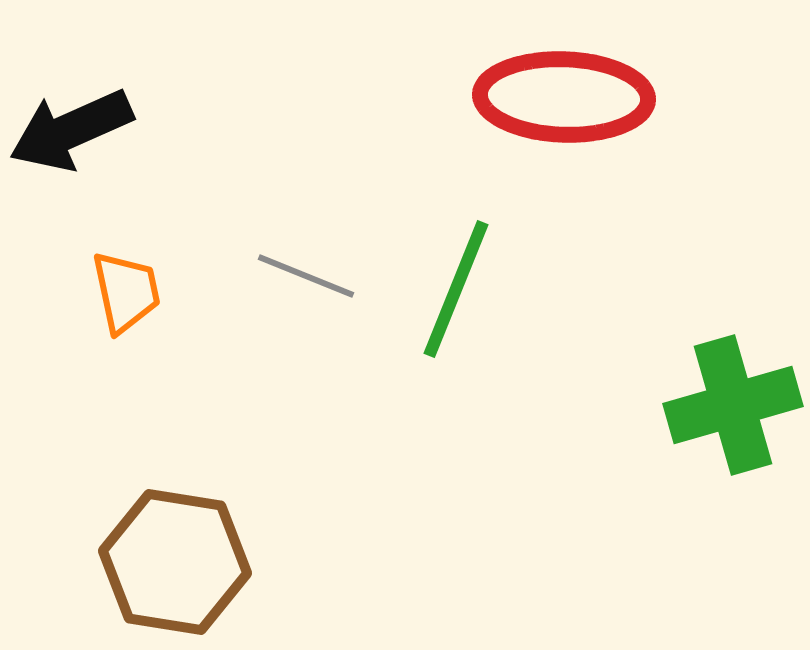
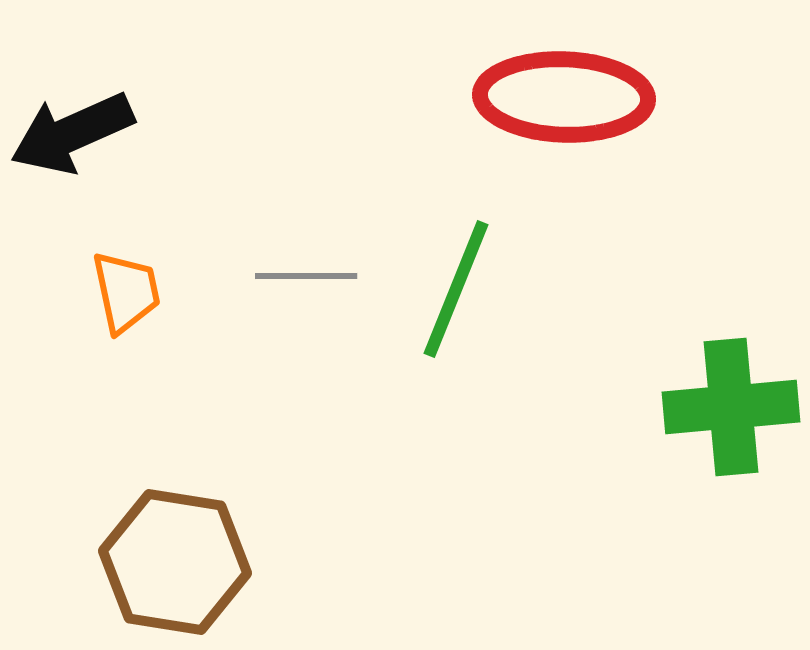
black arrow: moved 1 px right, 3 px down
gray line: rotated 22 degrees counterclockwise
green cross: moved 2 px left, 2 px down; rotated 11 degrees clockwise
